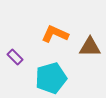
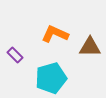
purple rectangle: moved 2 px up
